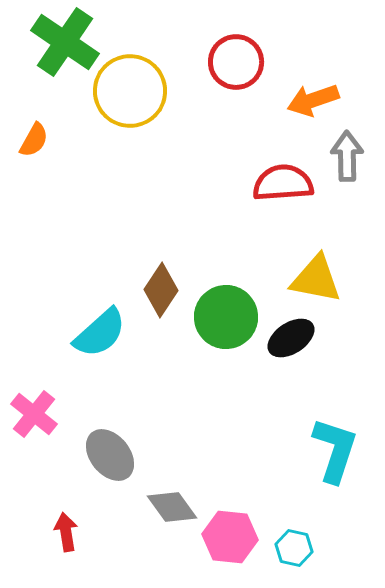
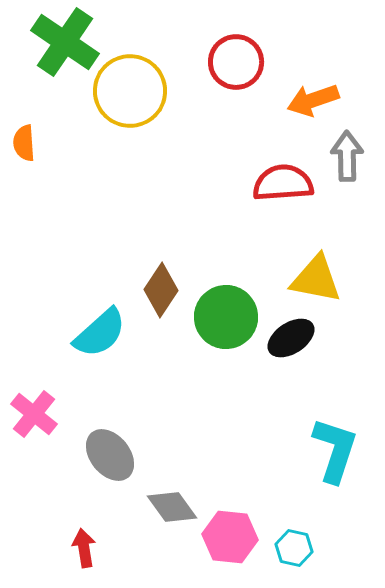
orange semicircle: moved 10 px left, 3 px down; rotated 147 degrees clockwise
red arrow: moved 18 px right, 16 px down
